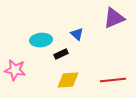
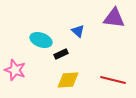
purple triangle: rotated 30 degrees clockwise
blue triangle: moved 1 px right, 3 px up
cyan ellipse: rotated 25 degrees clockwise
pink star: rotated 10 degrees clockwise
red line: rotated 20 degrees clockwise
